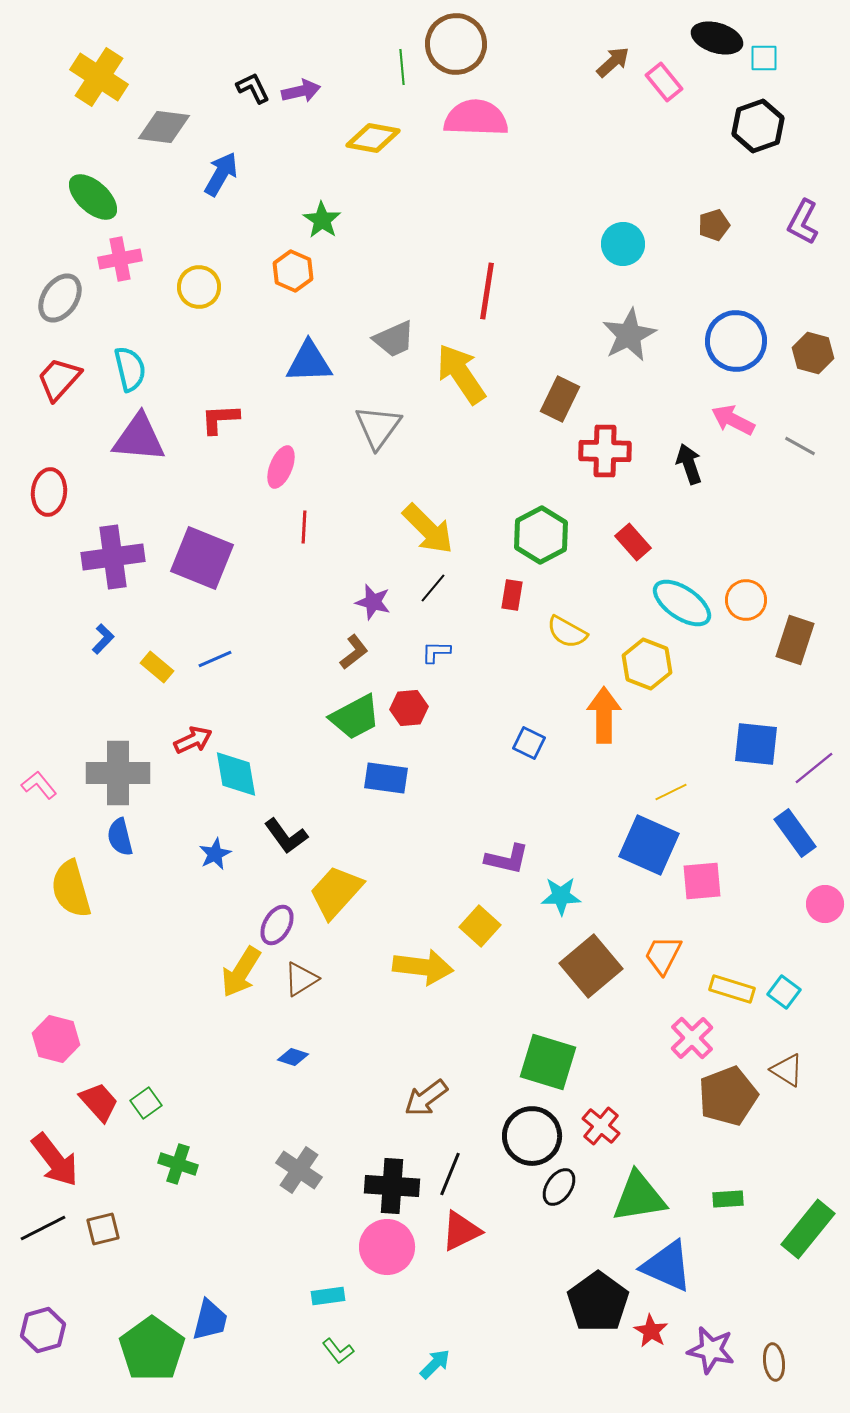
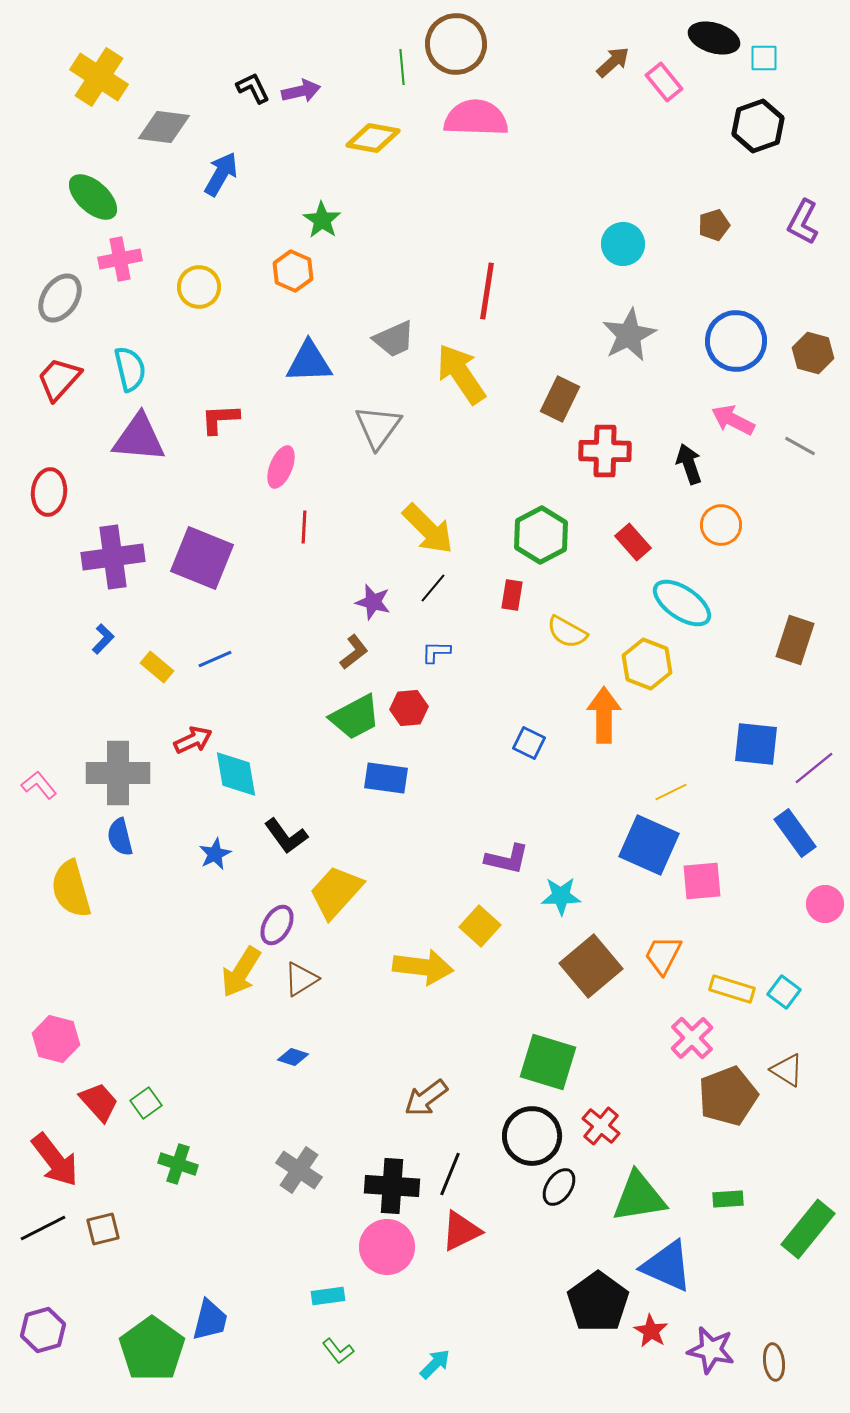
black ellipse at (717, 38): moved 3 px left
orange circle at (746, 600): moved 25 px left, 75 px up
